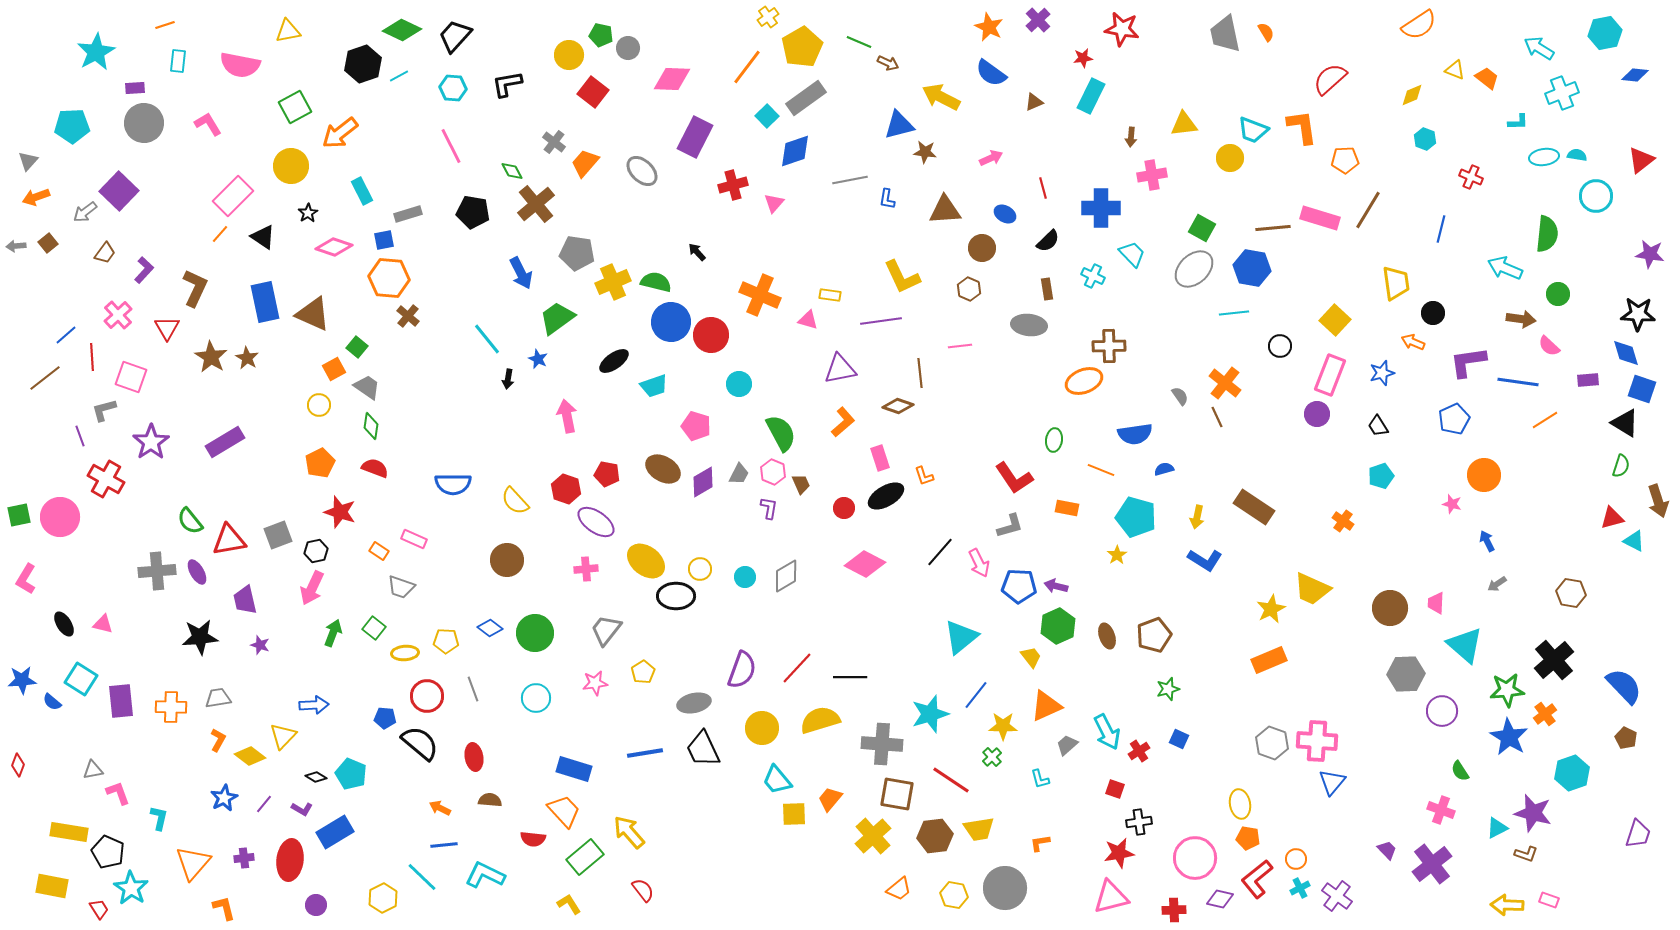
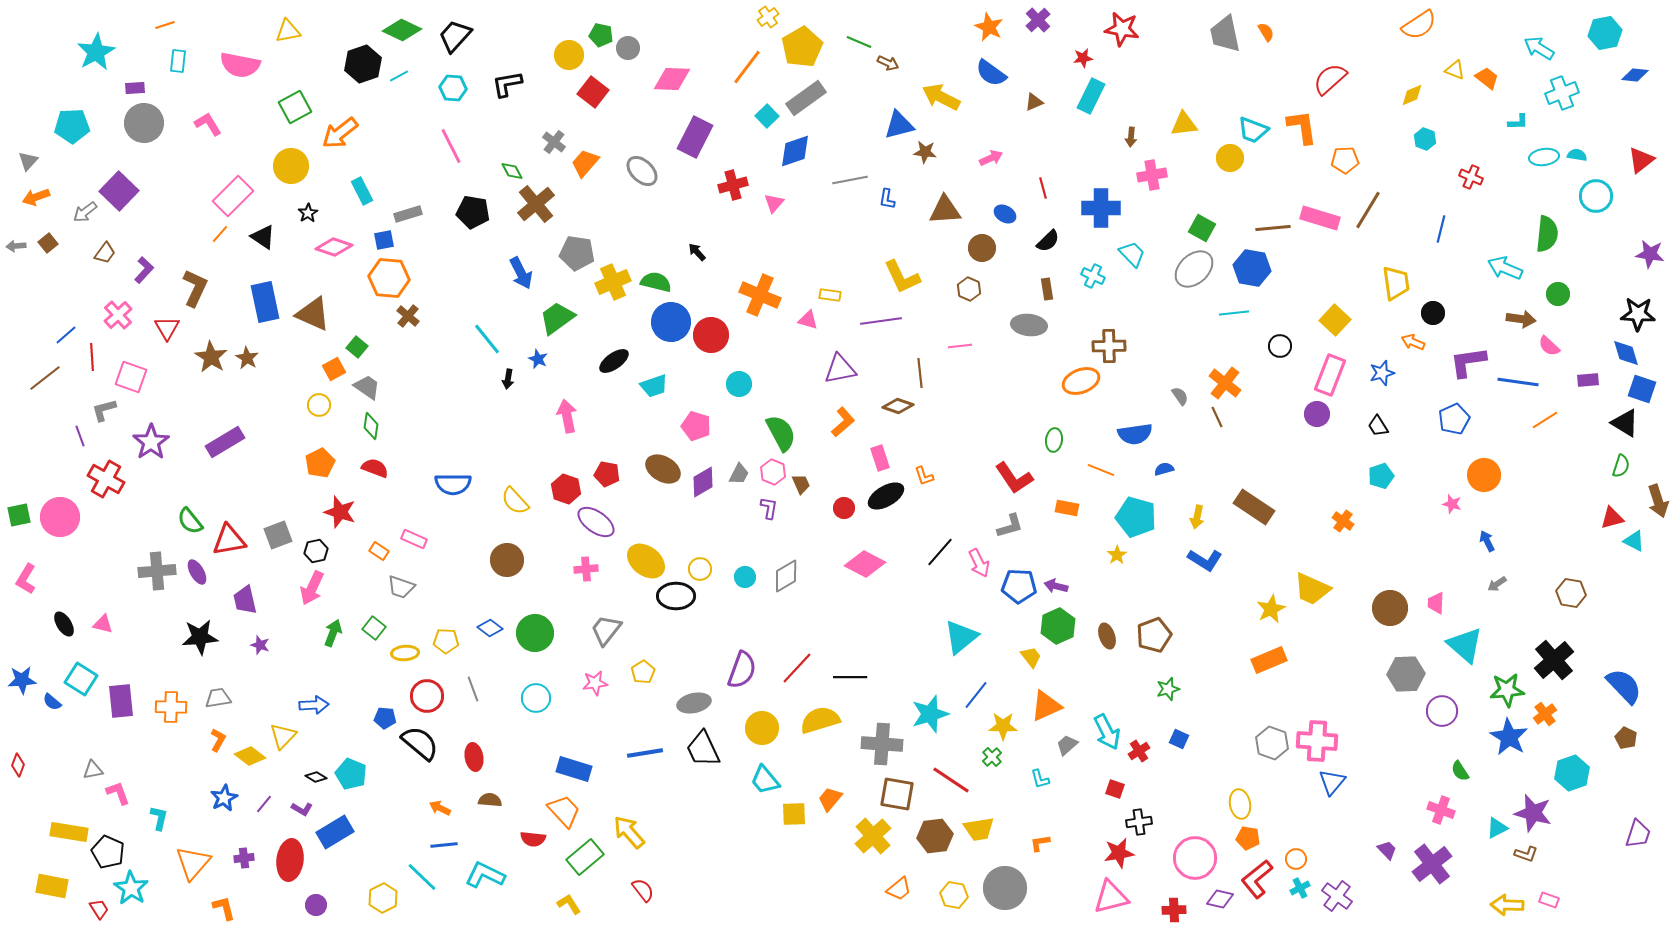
orange ellipse at (1084, 381): moved 3 px left
cyan trapezoid at (777, 780): moved 12 px left
